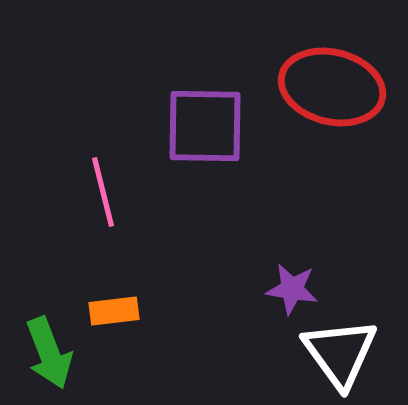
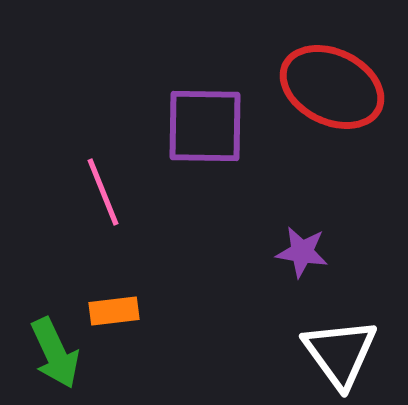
red ellipse: rotated 12 degrees clockwise
pink line: rotated 8 degrees counterclockwise
purple star: moved 10 px right, 37 px up
green arrow: moved 6 px right; rotated 4 degrees counterclockwise
